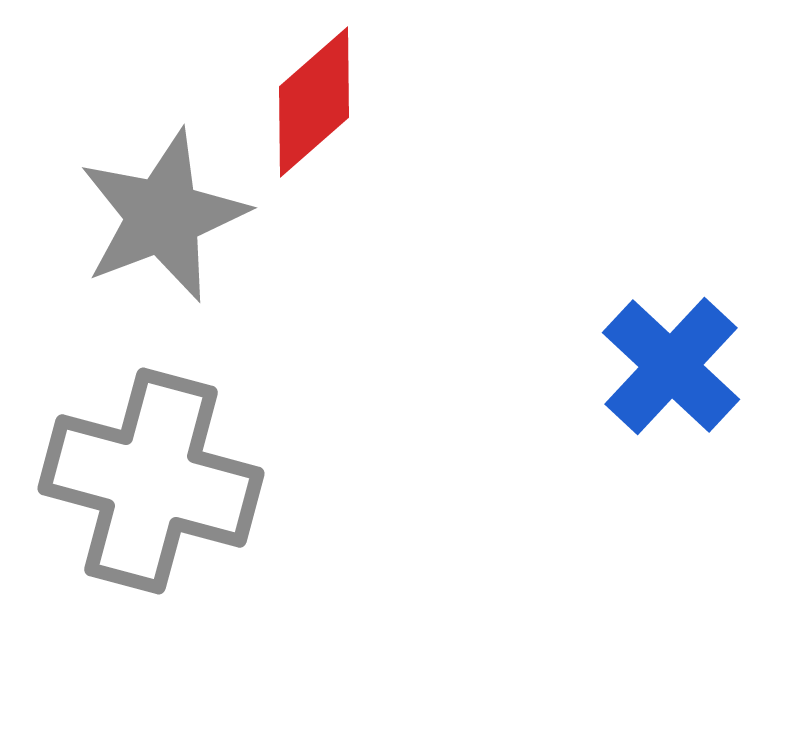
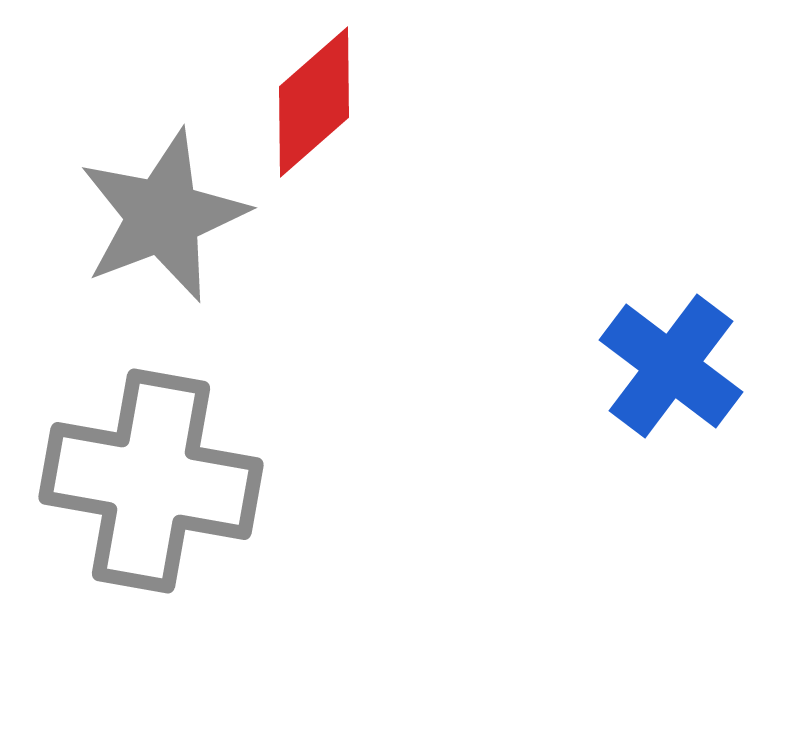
blue cross: rotated 6 degrees counterclockwise
gray cross: rotated 5 degrees counterclockwise
